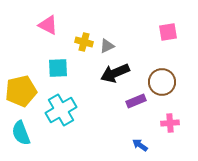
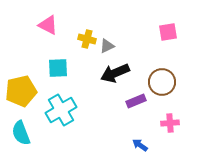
yellow cross: moved 3 px right, 3 px up
